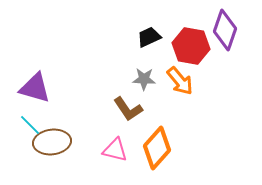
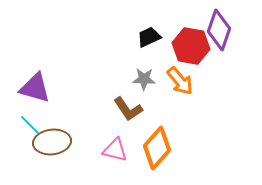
purple diamond: moved 6 px left
